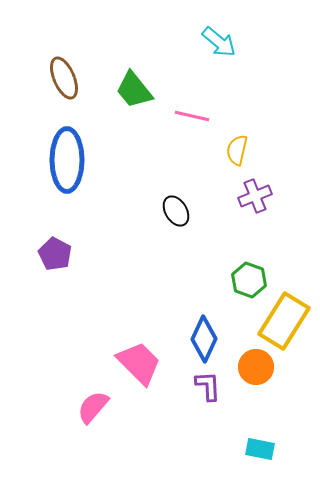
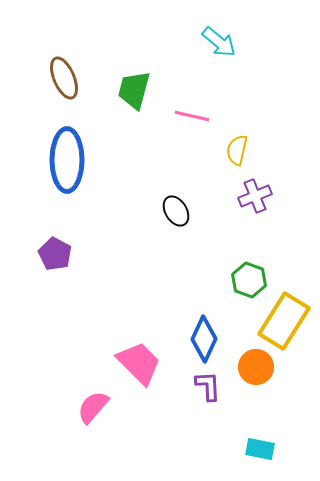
green trapezoid: rotated 54 degrees clockwise
